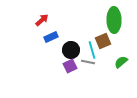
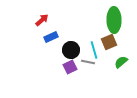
brown square: moved 6 px right, 1 px down
cyan line: moved 2 px right
purple square: moved 1 px down
